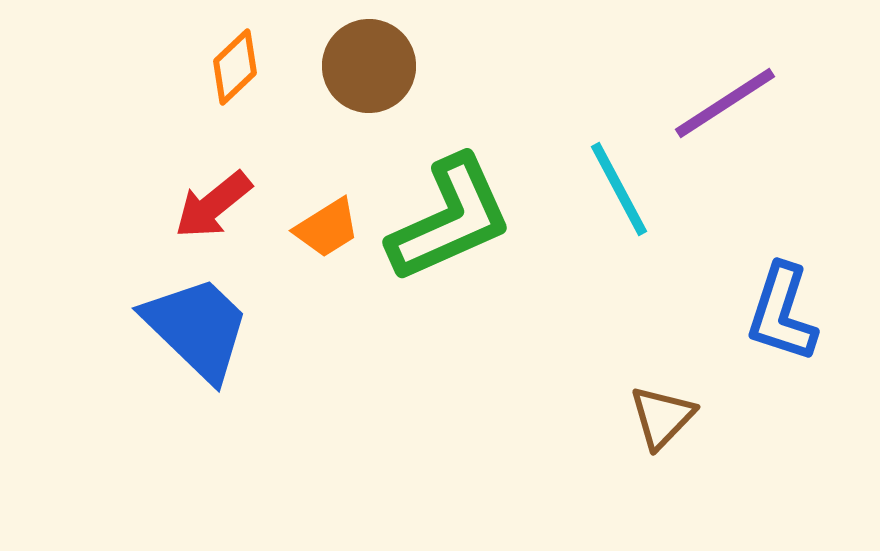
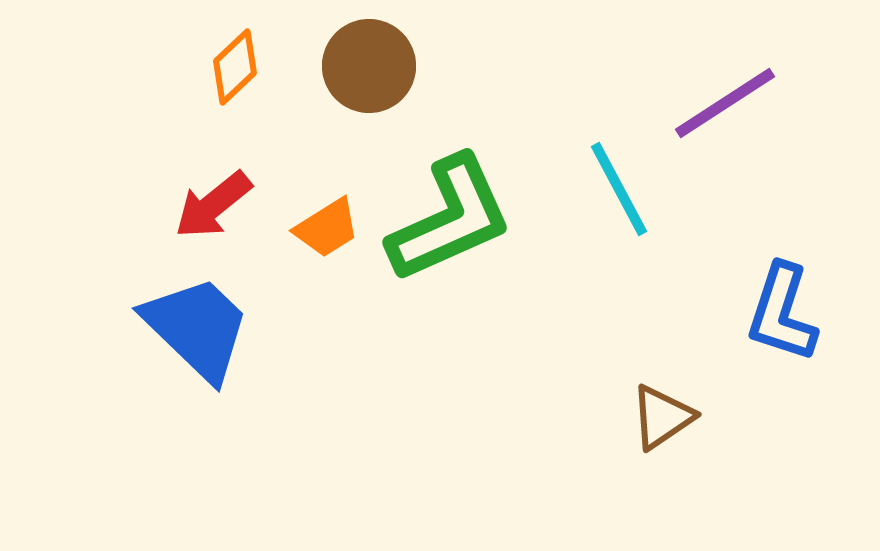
brown triangle: rotated 12 degrees clockwise
